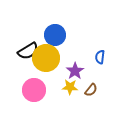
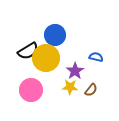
blue semicircle: moved 4 px left; rotated 96 degrees clockwise
pink circle: moved 3 px left
